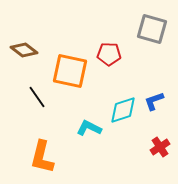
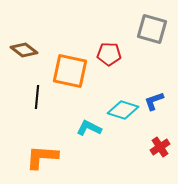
black line: rotated 40 degrees clockwise
cyan diamond: rotated 36 degrees clockwise
orange L-shape: rotated 80 degrees clockwise
